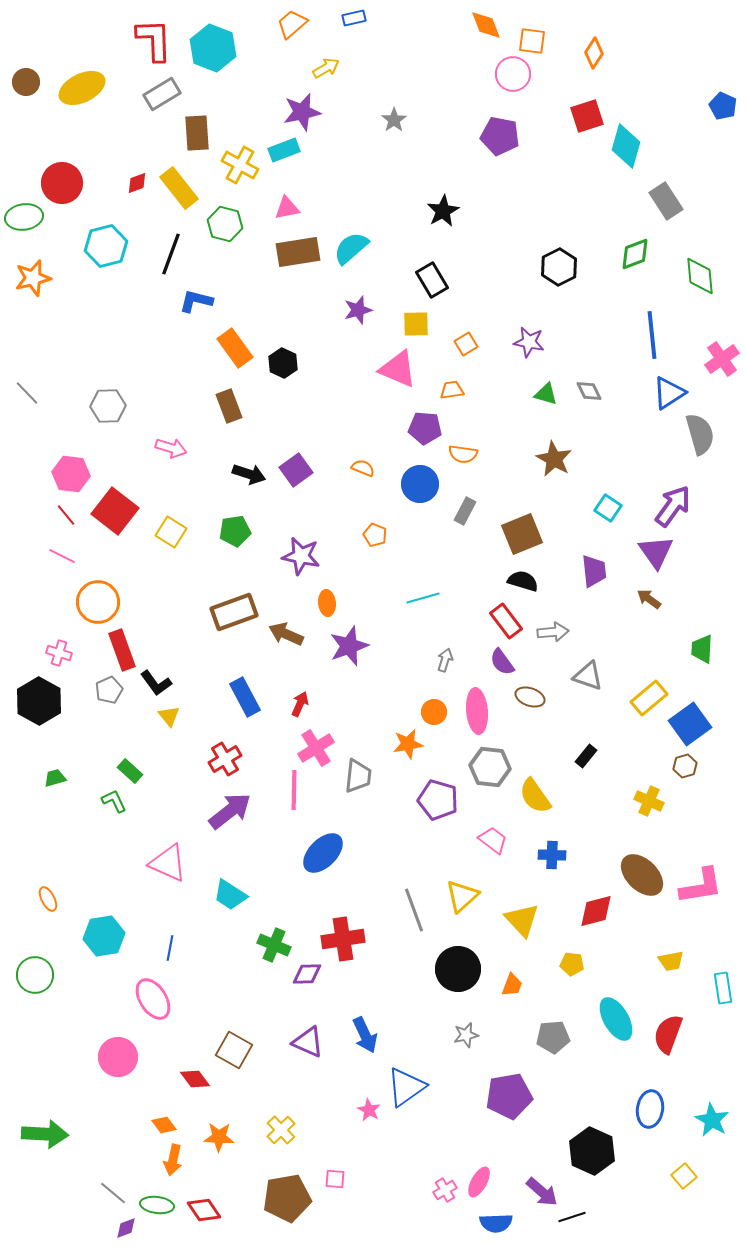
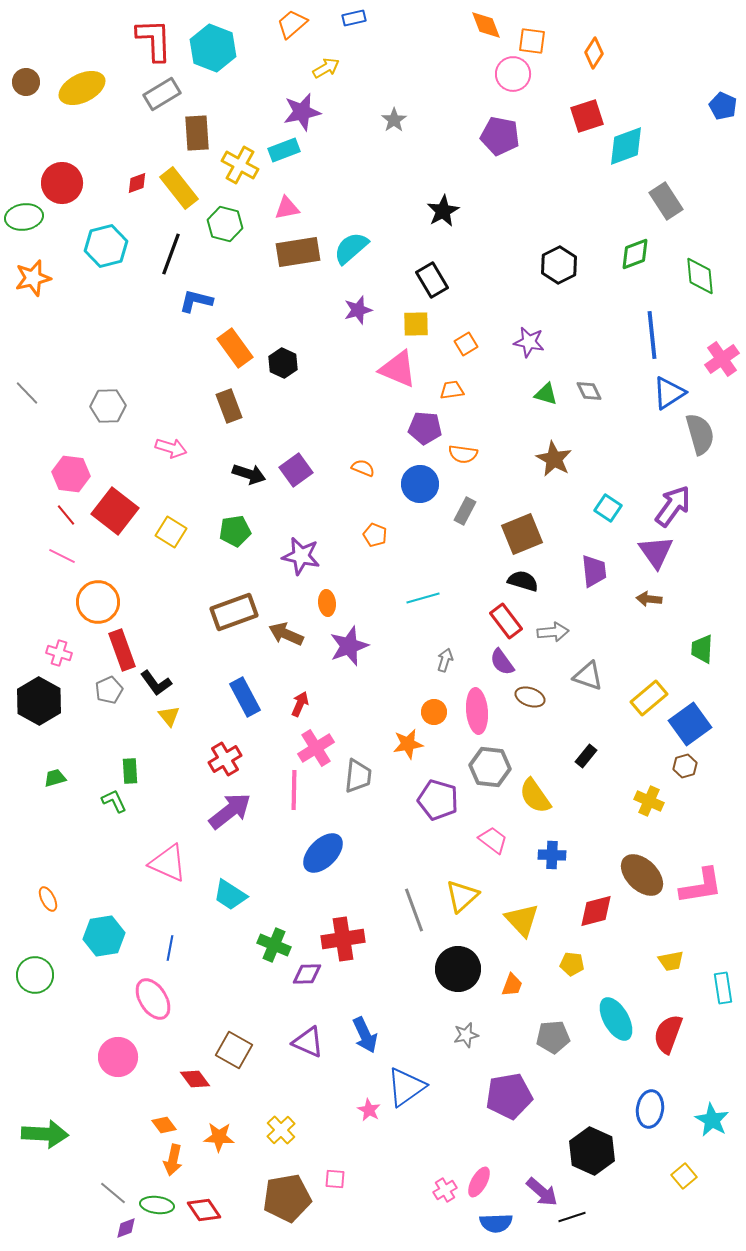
cyan diamond at (626, 146): rotated 54 degrees clockwise
black hexagon at (559, 267): moved 2 px up
brown arrow at (649, 599): rotated 30 degrees counterclockwise
green rectangle at (130, 771): rotated 45 degrees clockwise
